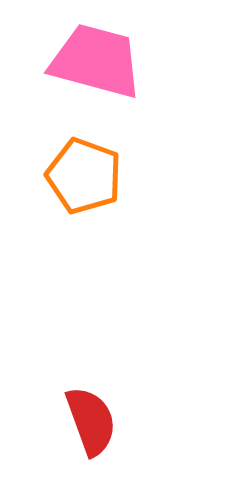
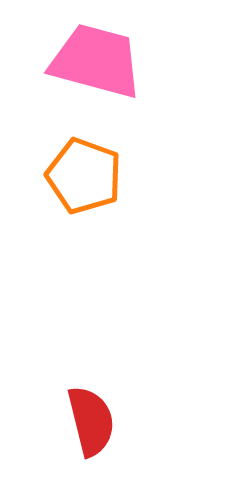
red semicircle: rotated 6 degrees clockwise
